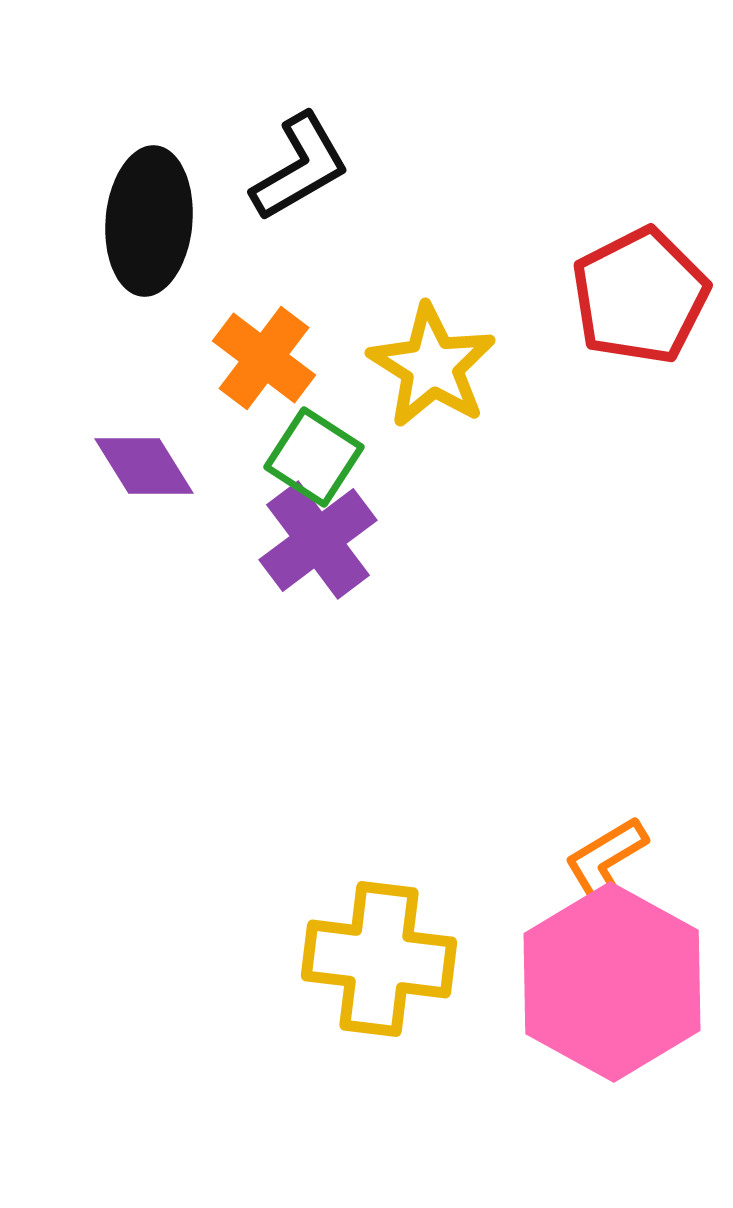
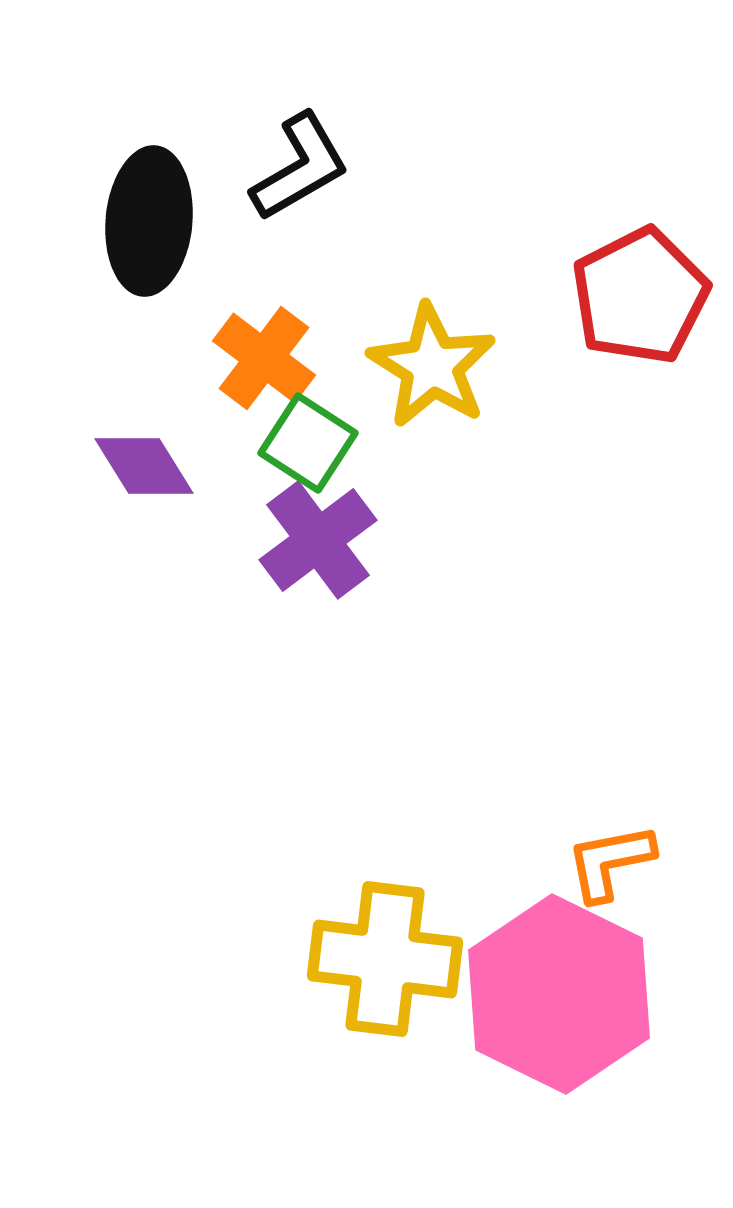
green square: moved 6 px left, 14 px up
orange L-shape: moved 4 px right; rotated 20 degrees clockwise
yellow cross: moved 6 px right
pink hexagon: moved 53 px left, 12 px down; rotated 3 degrees counterclockwise
